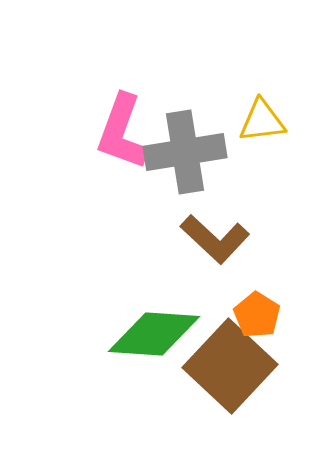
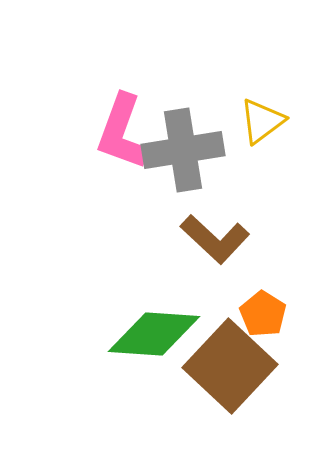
yellow triangle: rotated 30 degrees counterclockwise
gray cross: moved 2 px left, 2 px up
orange pentagon: moved 6 px right, 1 px up
